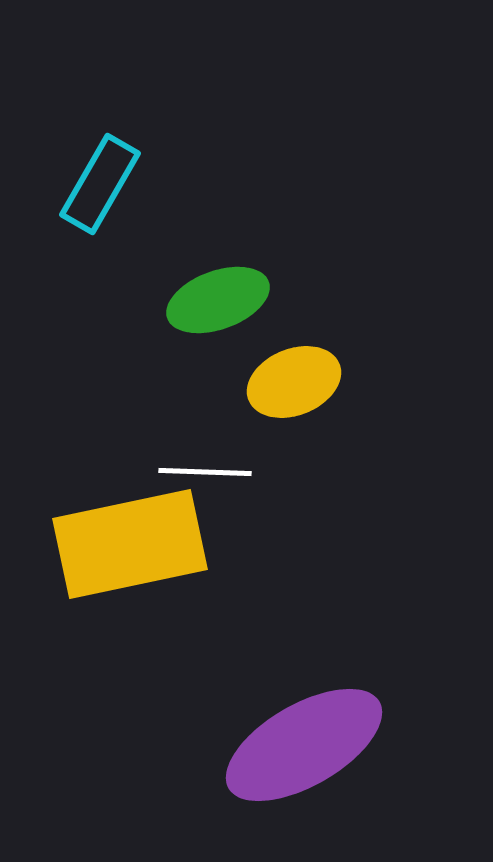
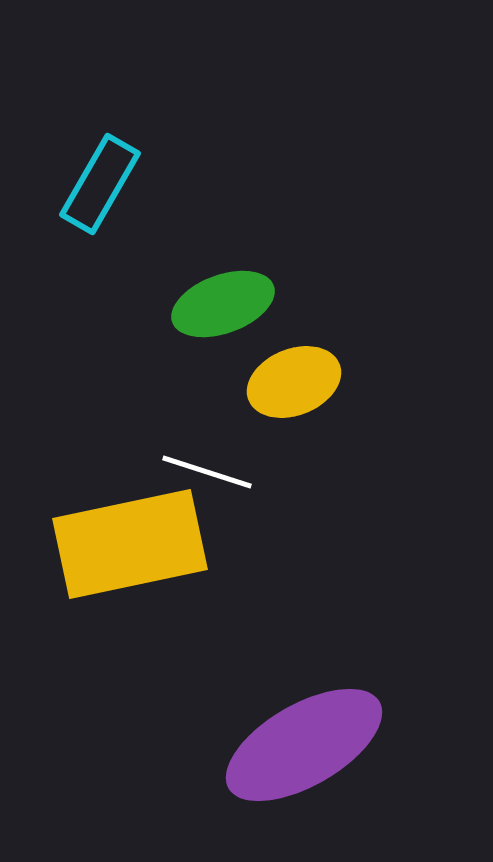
green ellipse: moved 5 px right, 4 px down
white line: moved 2 px right; rotated 16 degrees clockwise
